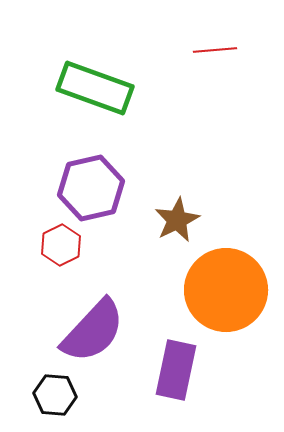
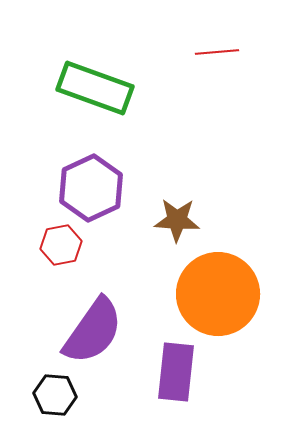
red line: moved 2 px right, 2 px down
purple hexagon: rotated 12 degrees counterclockwise
brown star: rotated 30 degrees clockwise
red hexagon: rotated 15 degrees clockwise
orange circle: moved 8 px left, 4 px down
purple semicircle: rotated 8 degrees counterclockwise
purple rectangle: moved 2 px down; rotated 6 degrees counterclockwise
